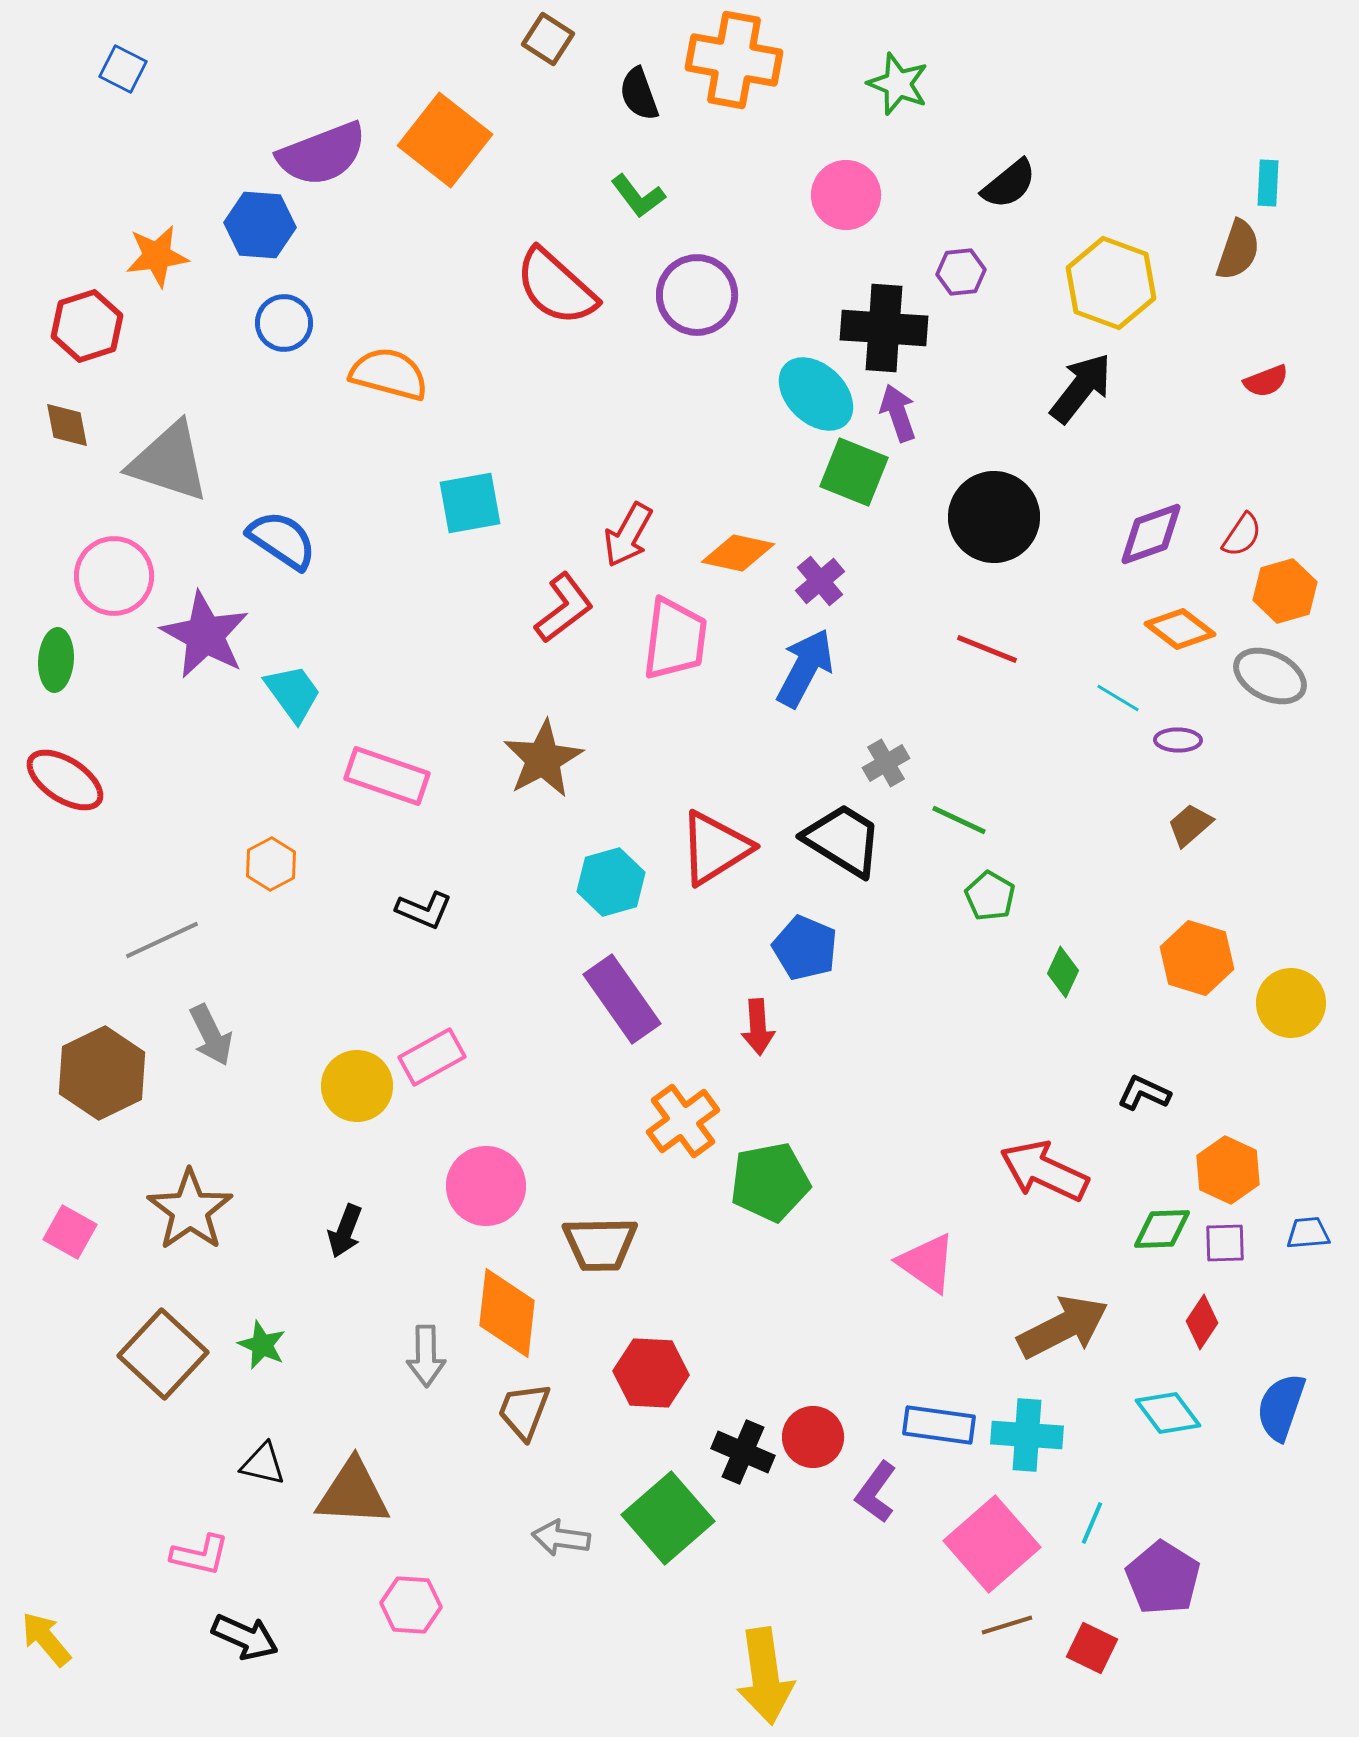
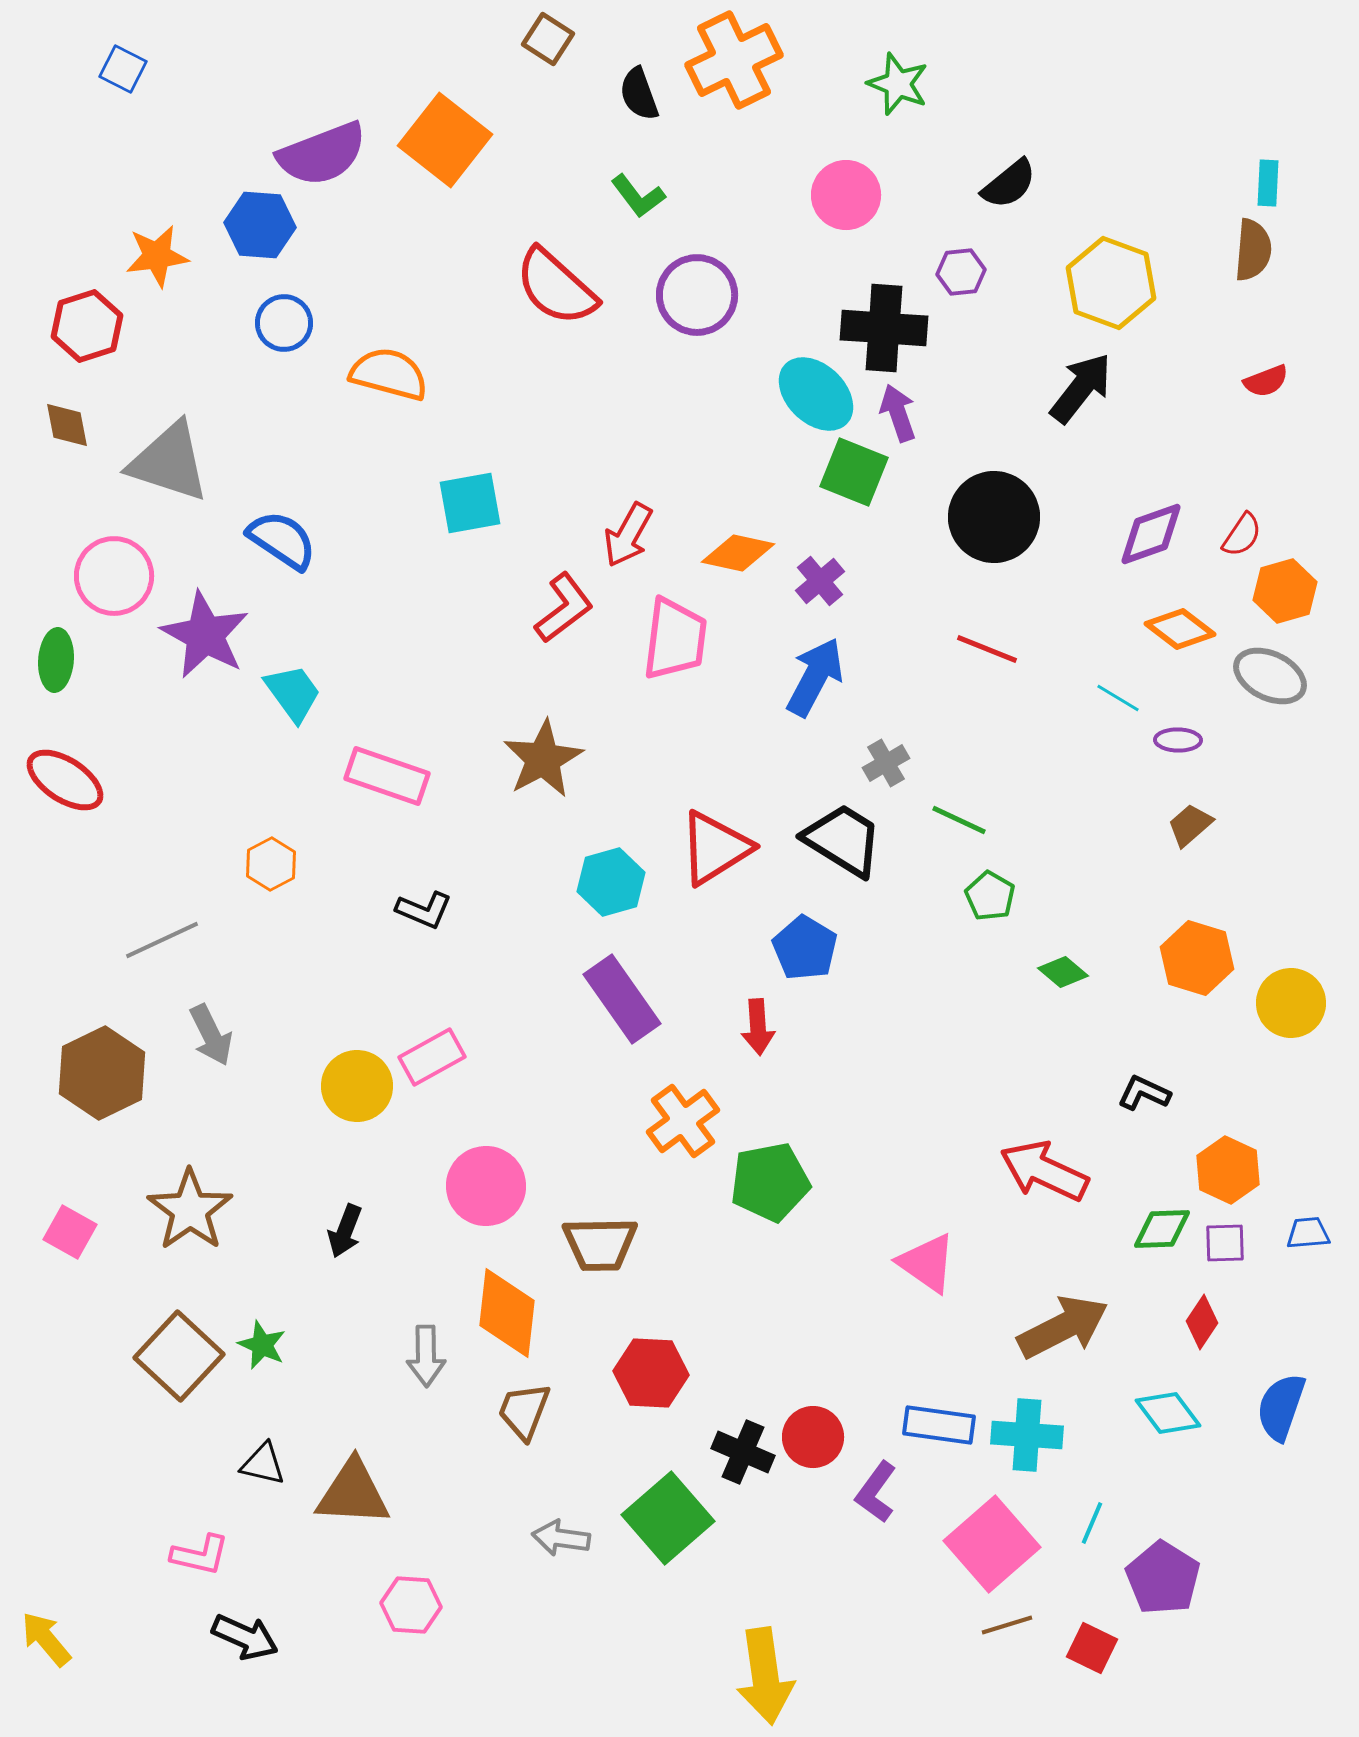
orange cross at (734, 60): rotated 36 degrees counterclockwise
brown semicircle at (1238, 250): moved 15 px right; rotated 14 degrees counterclockwise
blue arrow at (805, 668): moved 10 px right, 9 px down
blue pentagon at (805, 948): rotated 8 degrees clockwise
green diamond at (1063, 972): rotated 75 degrees counterclockwise
brown square at (163, 1354): moved 16 px right, 2 px down
